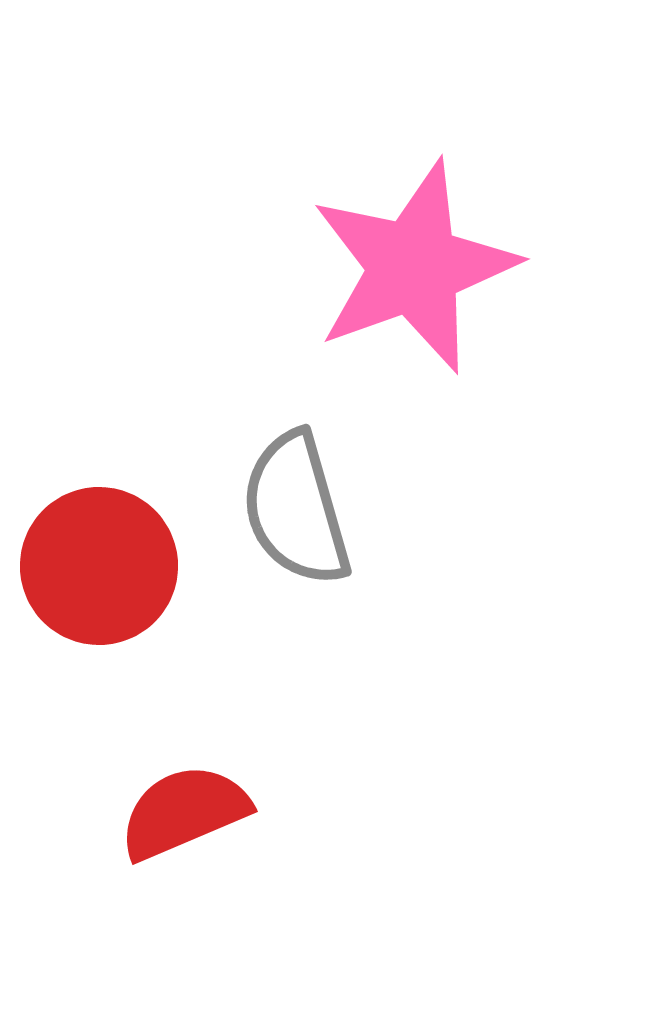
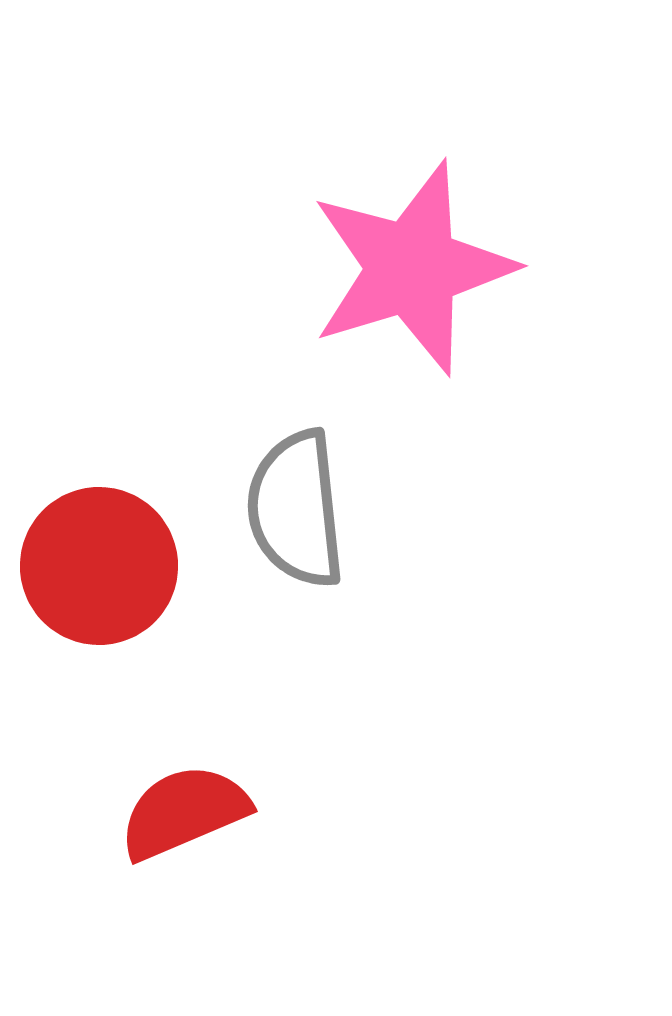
pink star: moved 2 px left, 1 px down; rotated 3 degrees clockwise
gray semicircle: rotated 10 degrees clockwise
